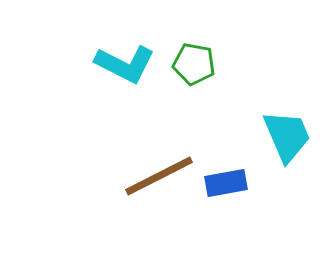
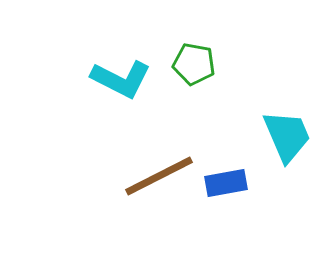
cyan L-shape: moved 4 px left, 15 px down
